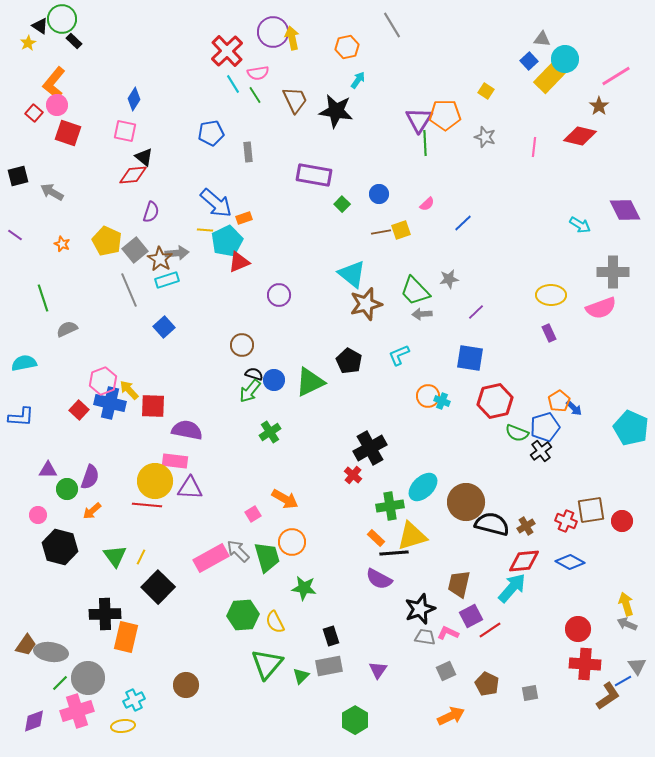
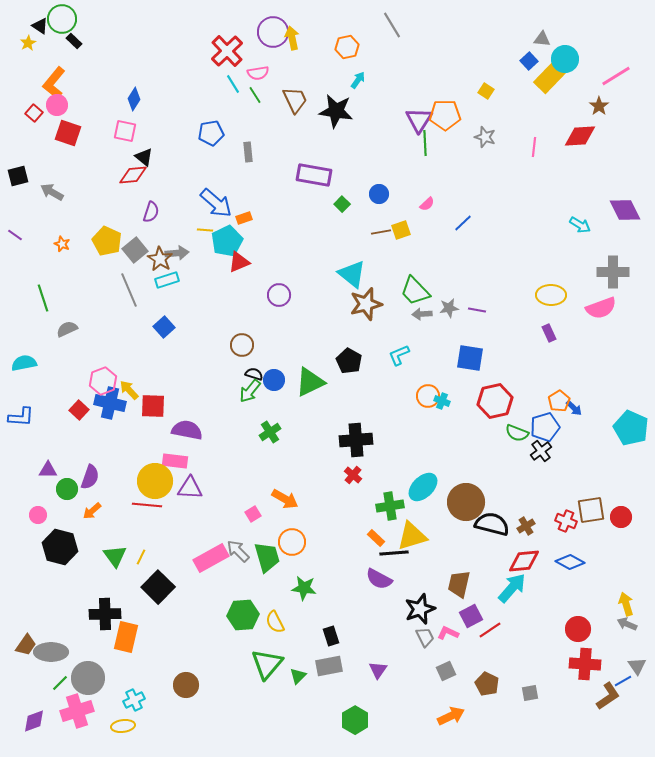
red diamond at (580, 136): rotated 16 degrees counterclockwise
gray star at (449, 279): moved 29 px down
purple line at (476, 312): moved 1 px right, 2 px up; rotated 54 degrees clockwise
black cross at (370, 448): moved 14 px left, 8 px up; rotated 24 degrees clockwise
red circle at (622, 521): moved 1 px left, 4 px up
gray trapezoid at (425, 637): rotated 55 degrees clockwise
gray ellipse at (51, 652): rotated 8 degrees counterclockwise
green triangle at (301, 676): moved 3 px left
